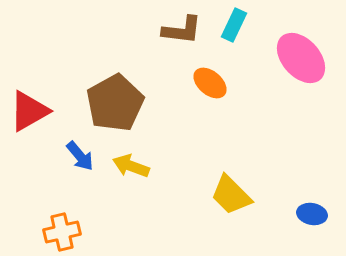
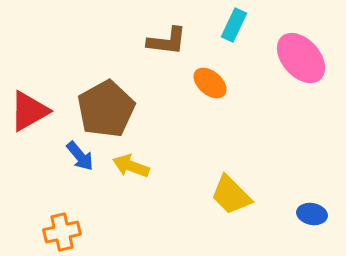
brown L-shape: moved 15 px left, 11 px down
brown pentagon: moved 9 px left, 6 px down
